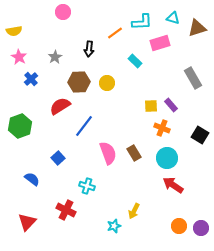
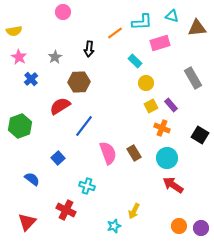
cyan triangle: moved 1 px left, 2 px up
brown triangle: rotated 12 degrees clockwise
yellow circle: moved 39 px right
yellow square: rotated 24 degrees counterclockwise
